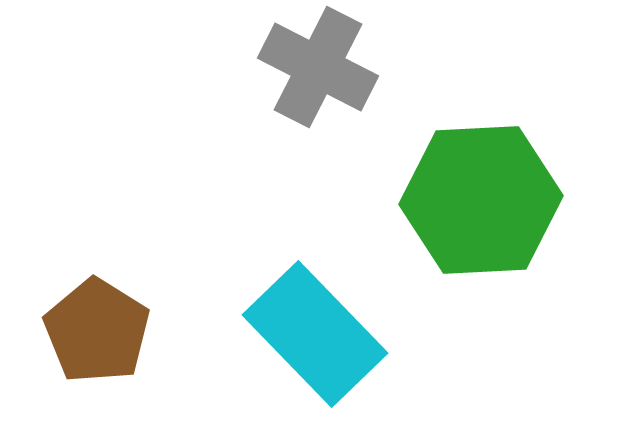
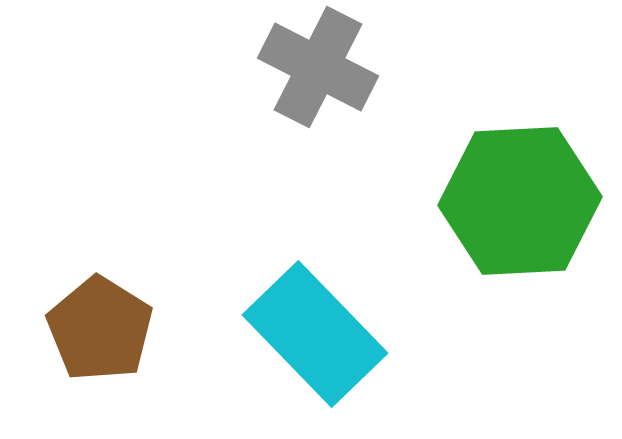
green hexagon: moved 39 px right, 1 px down
brown pentagon: moved 3 px right, 2 px up
